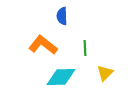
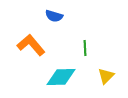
blue semicircle: moved 8 px left; rotated 72 degrees counterclockwise
orange L-shape: moved 12 px left; rotated 12 degrees clockwise
yellow triangle: moved 1 px right, 3 px down
